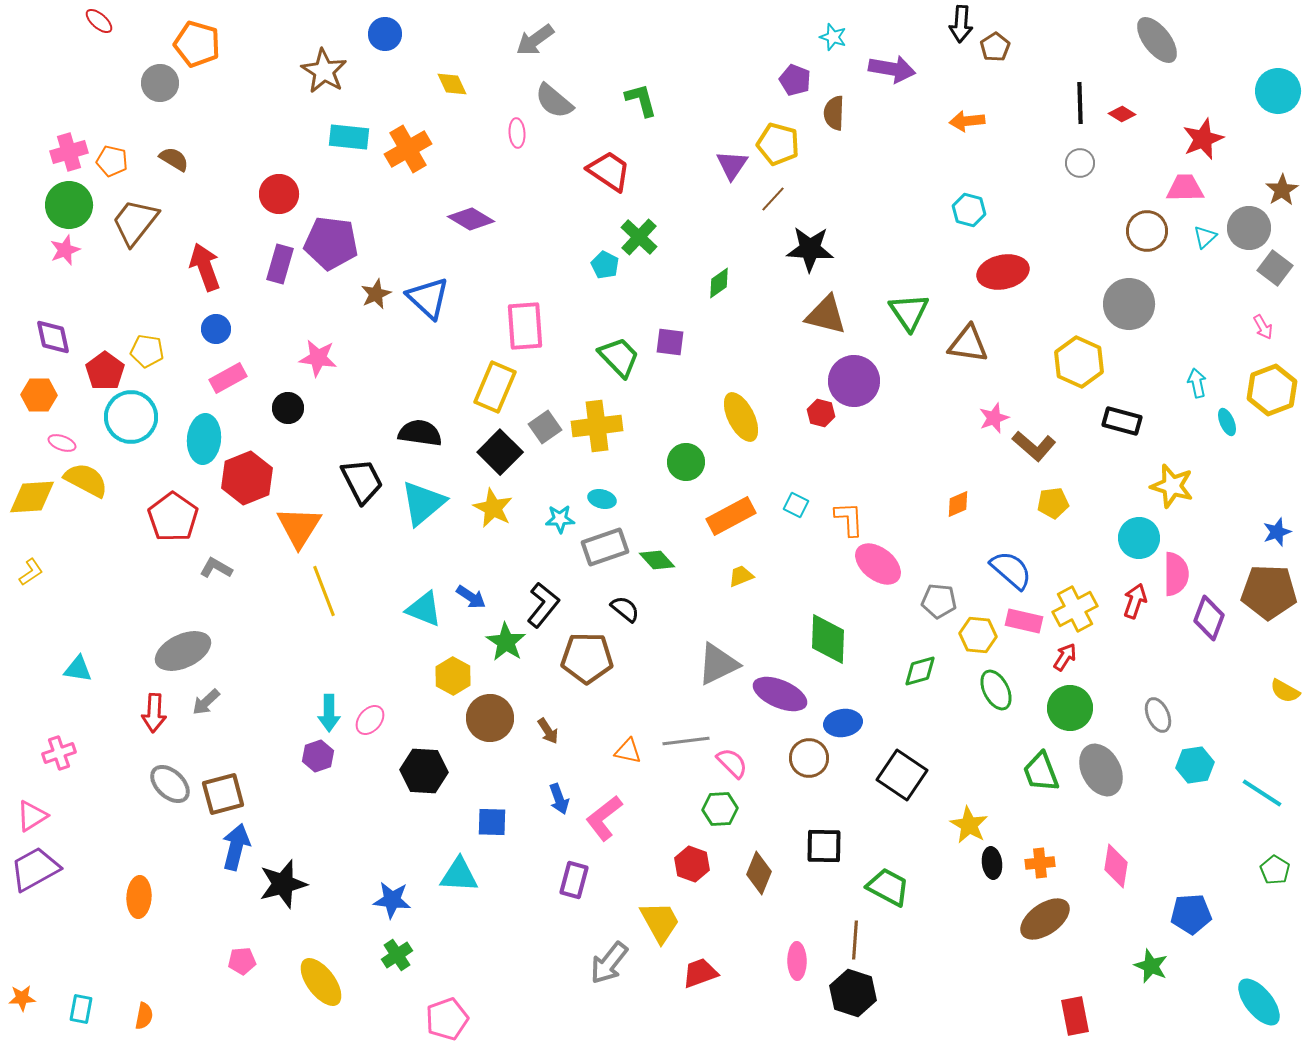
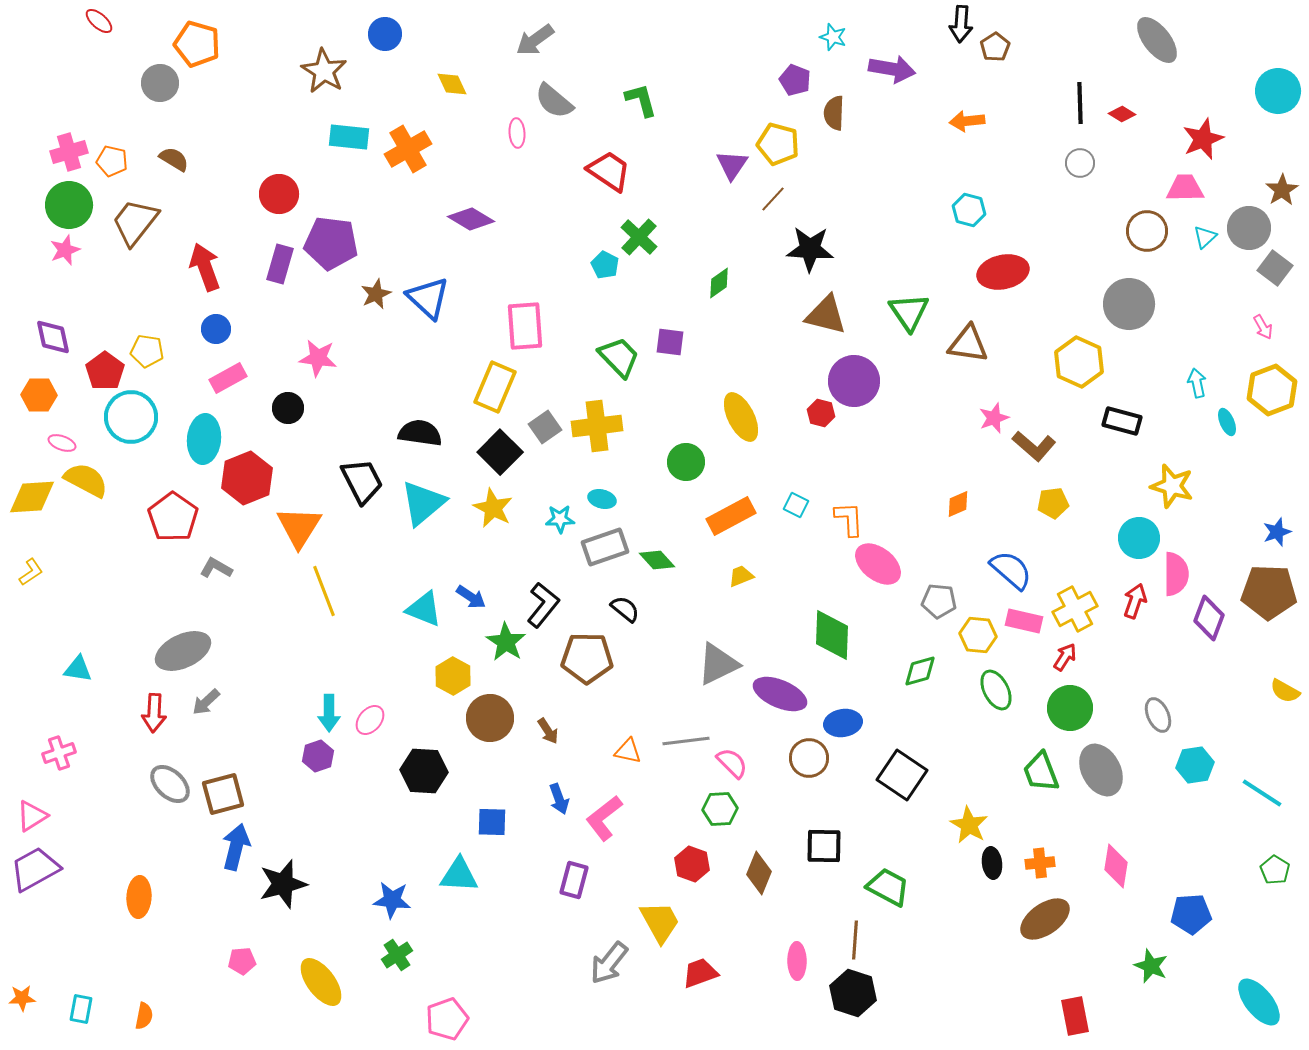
green diamond at (828, 639): moved 4 px right, 4 px up
